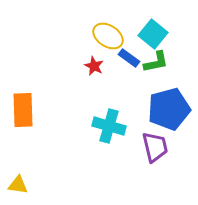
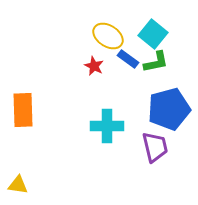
blue rectangle: moved 1 px left, 1 px down
cyan cross: moved 2 px left; rotated 16 degrees counterclockwise
